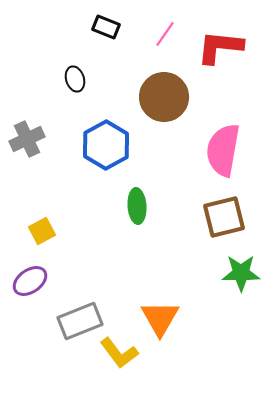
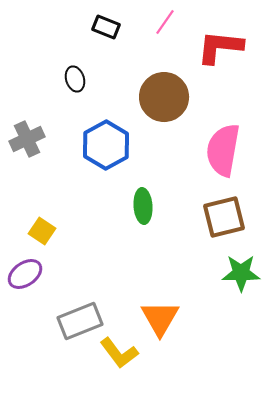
pink line: moved 12 px up
green ellipse: moved 6 px right
yellow square: rotated 28 degrees counterclockwise
purple ellipse: moved 5 px left, 7 px up
